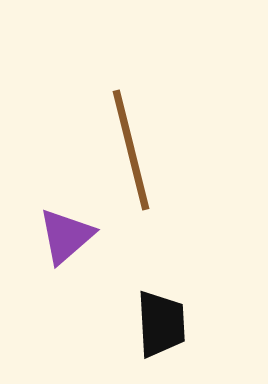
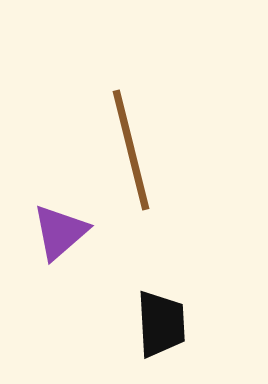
purple triangle: moved 6 px left, 4 px up
